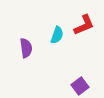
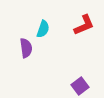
cyan semicircle: moved 14 px left, 6 px up
